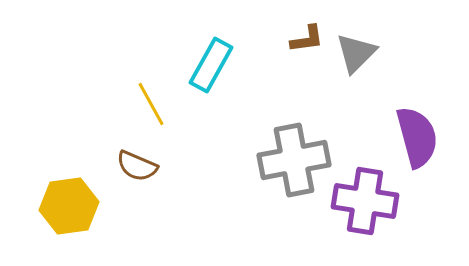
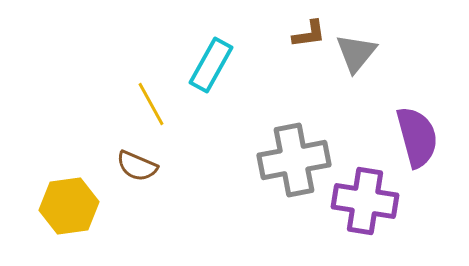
brown L-shape: moved 2 px right, 5 px up
gray triangle: rotated 6 degrees counterclockwise
